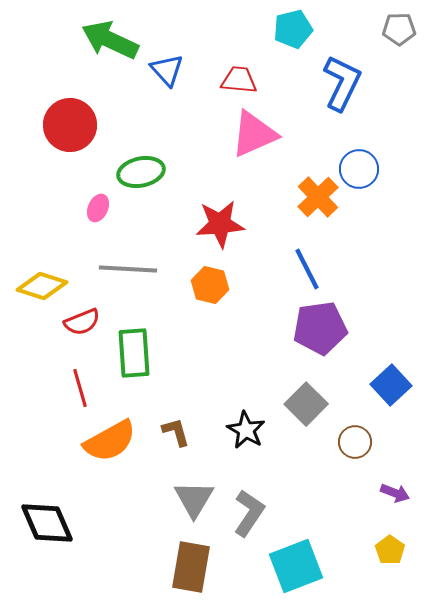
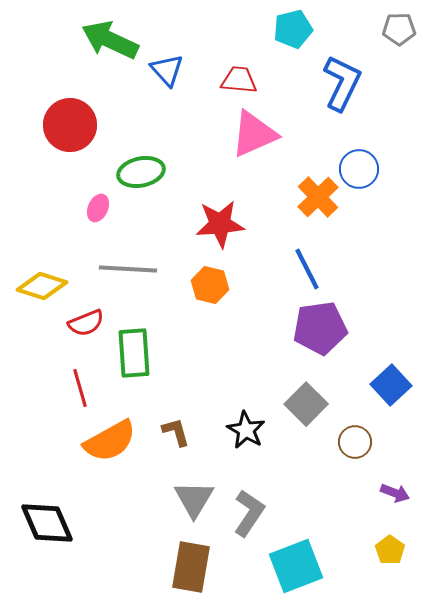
red semicircle: moved 4 px right, 1 px down
